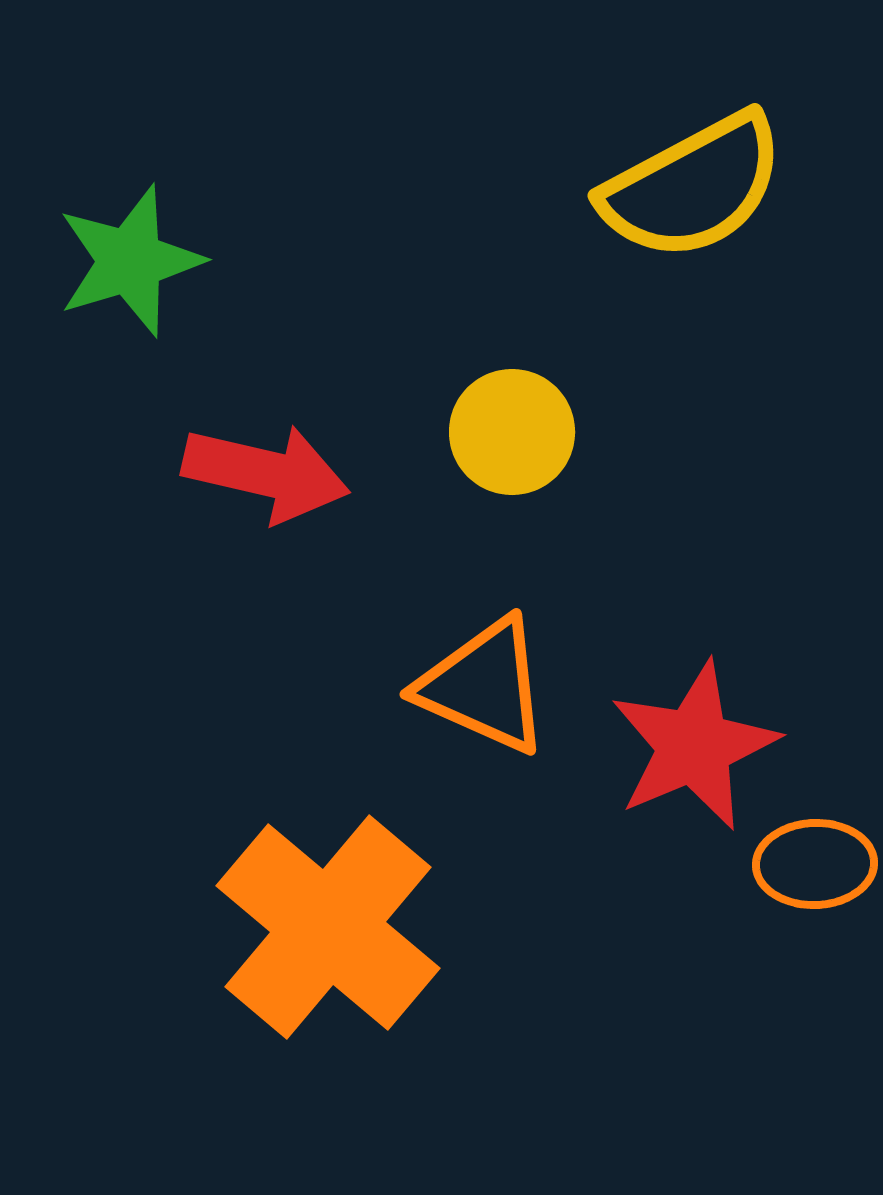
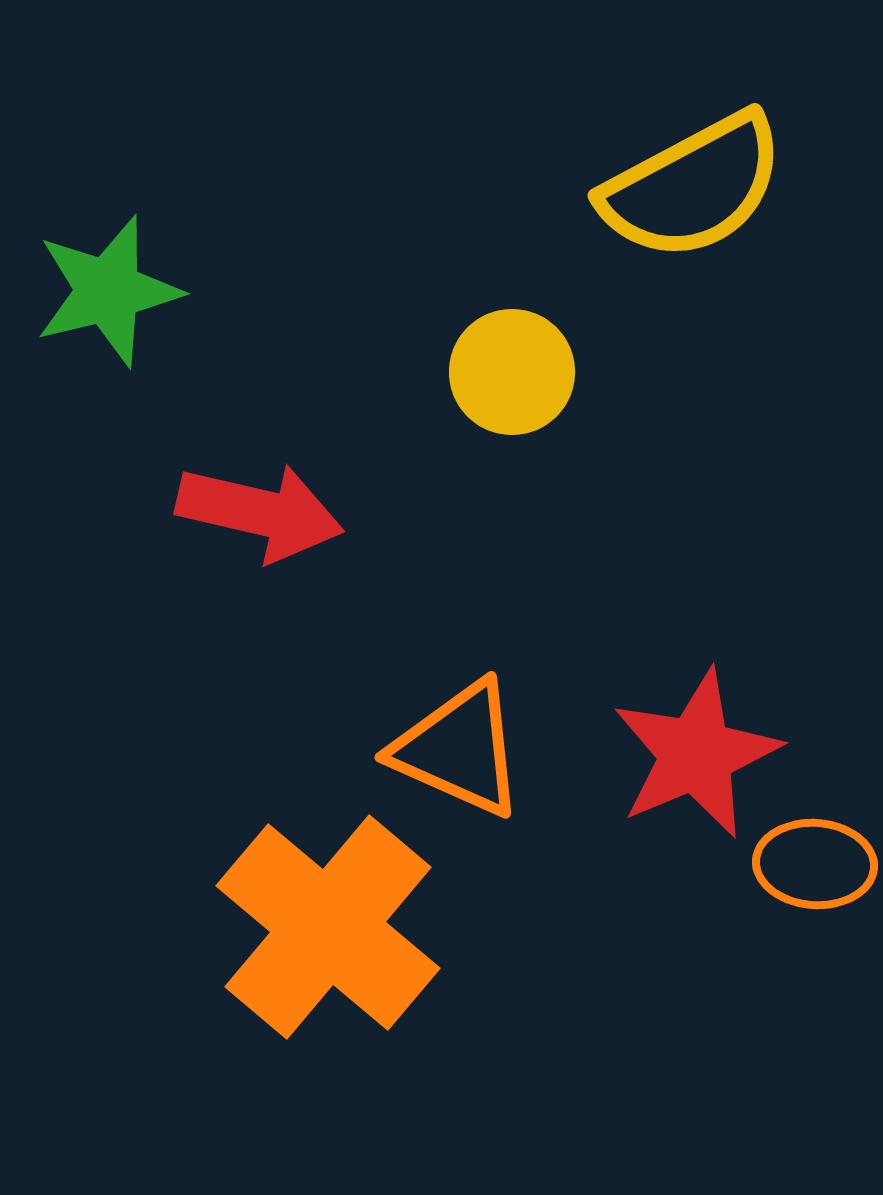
green star: moved 22 px left, 30 px down; rotated 3 degrees clockwise
yellow circle: moved 60 px up
red arrow: moved 6 px left, 39 px down
orange triangle: moved 25 px left, 63 px down
red star: moved 2 px right, 8 px down
orange ellipse: rotated 6 degrees clockwise
